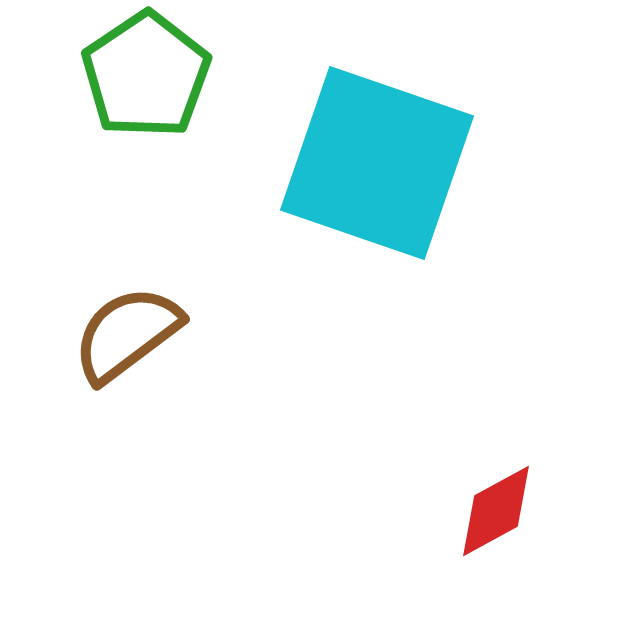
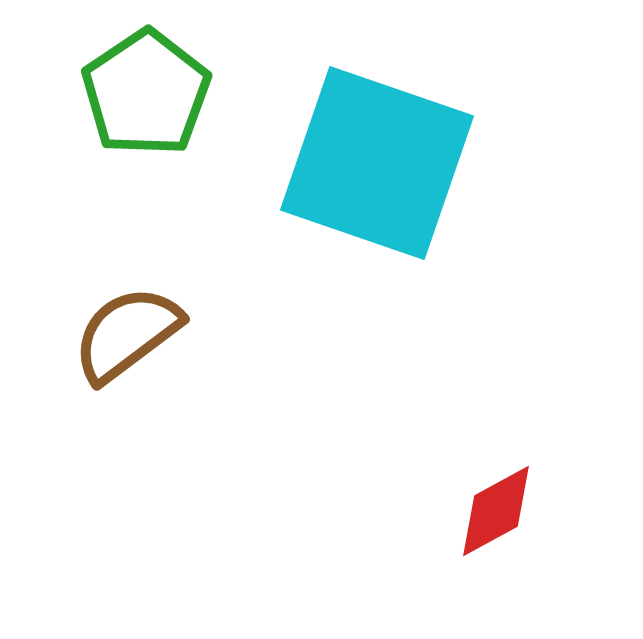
green pentagon: moved 18 px down
